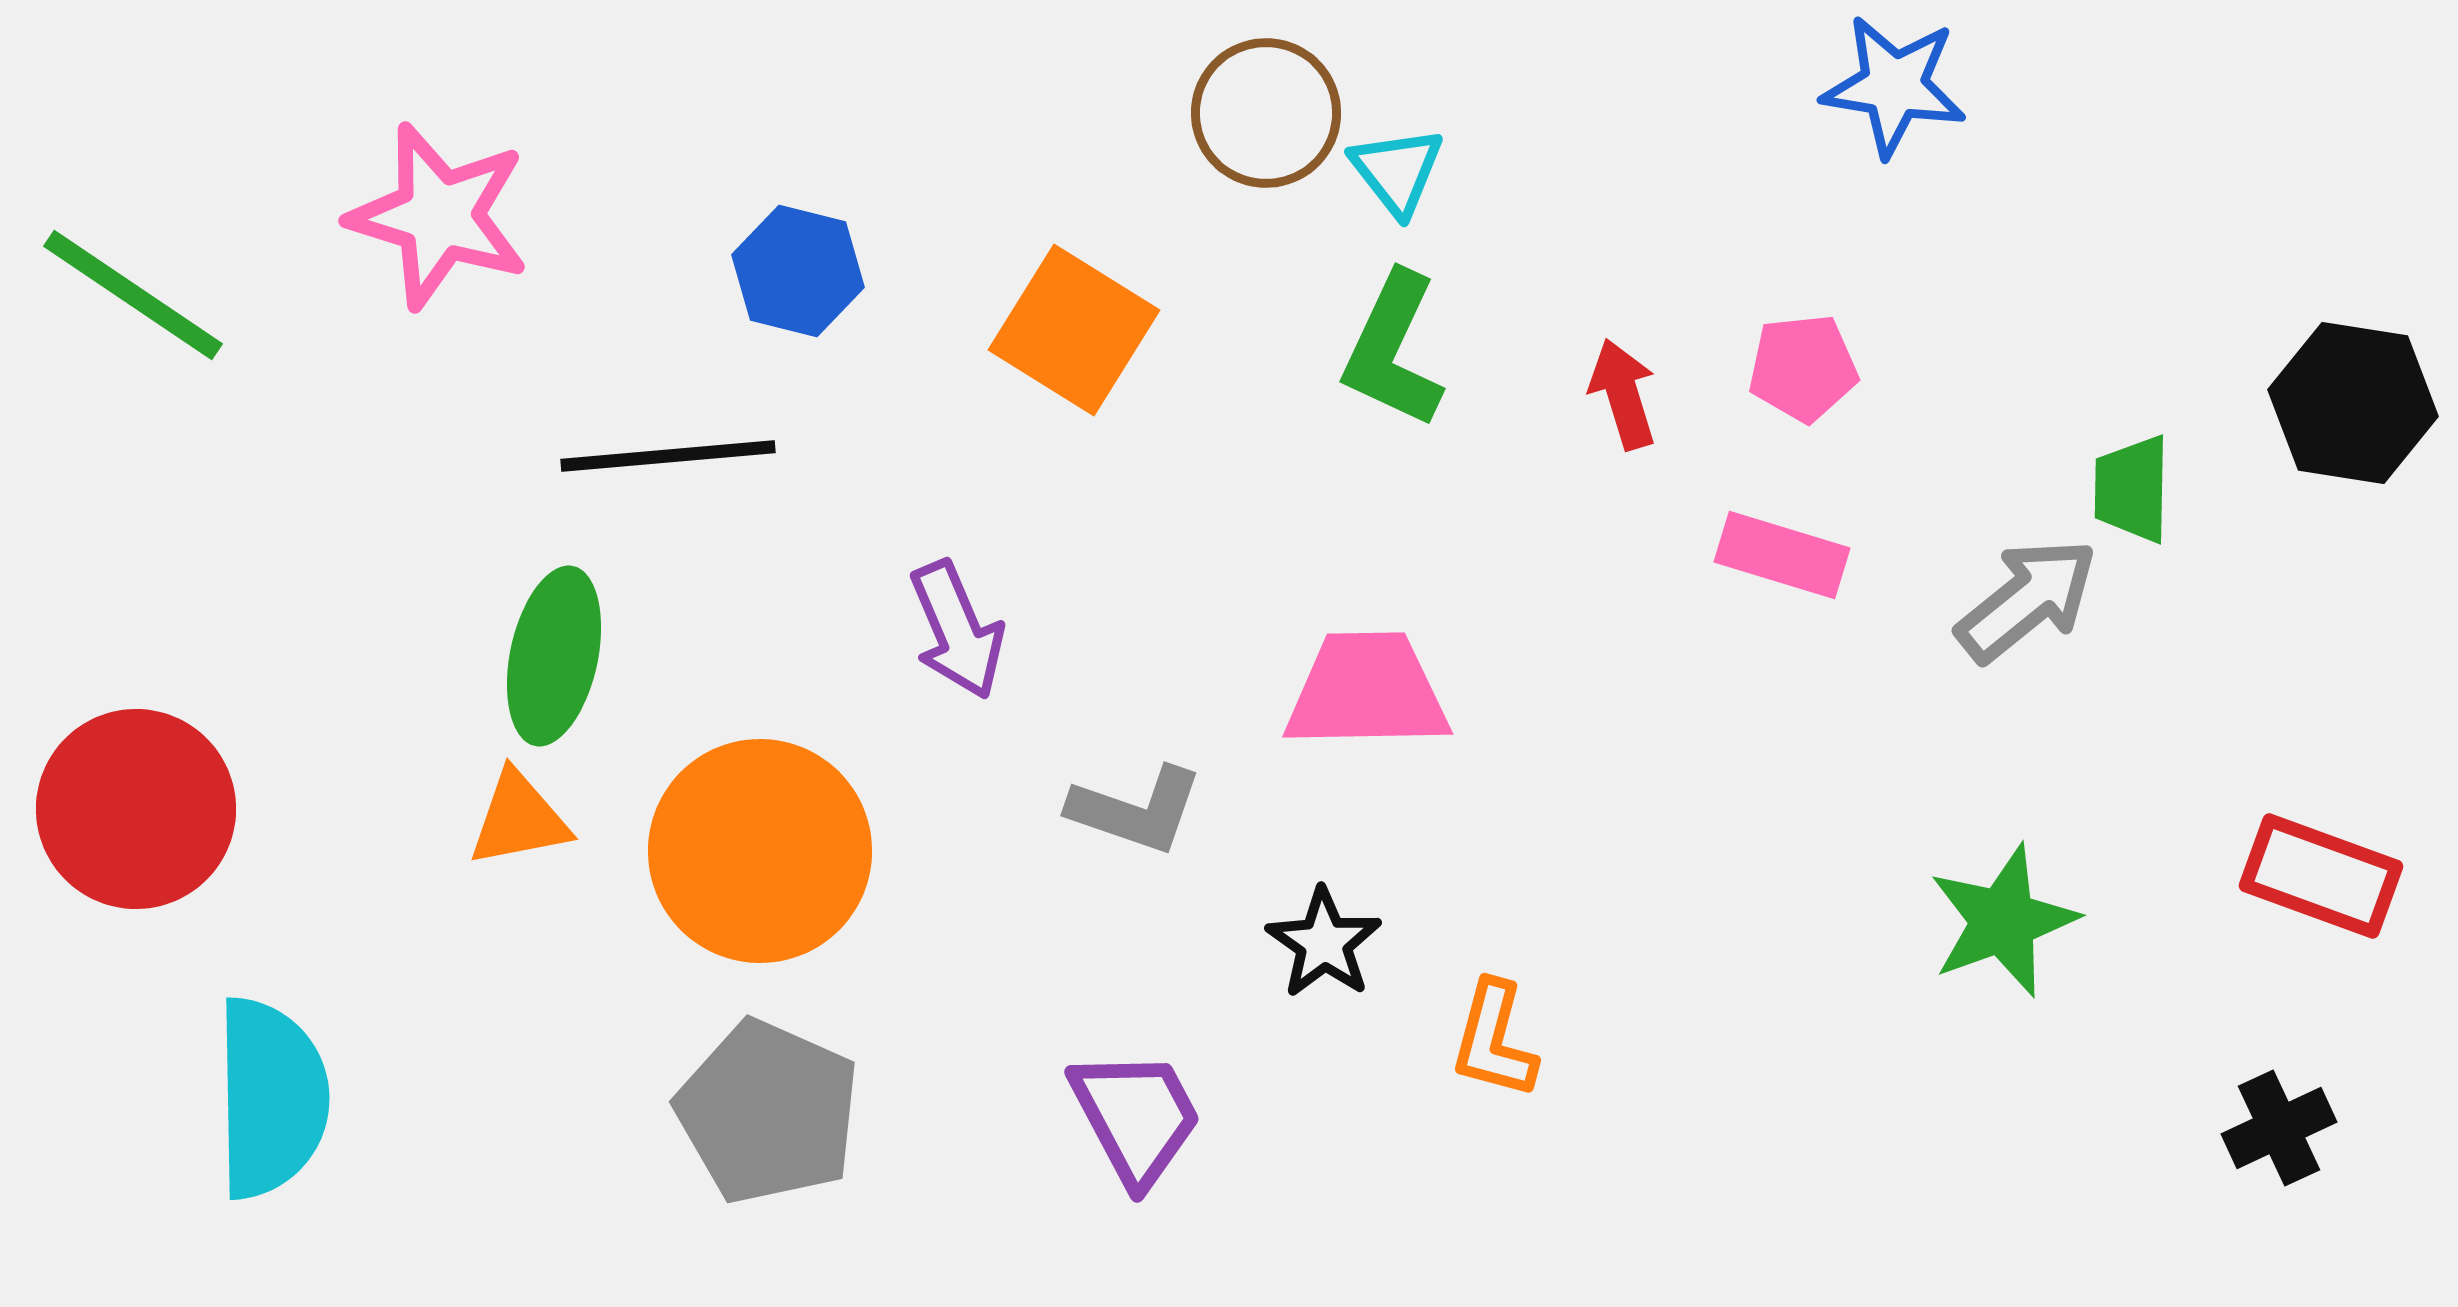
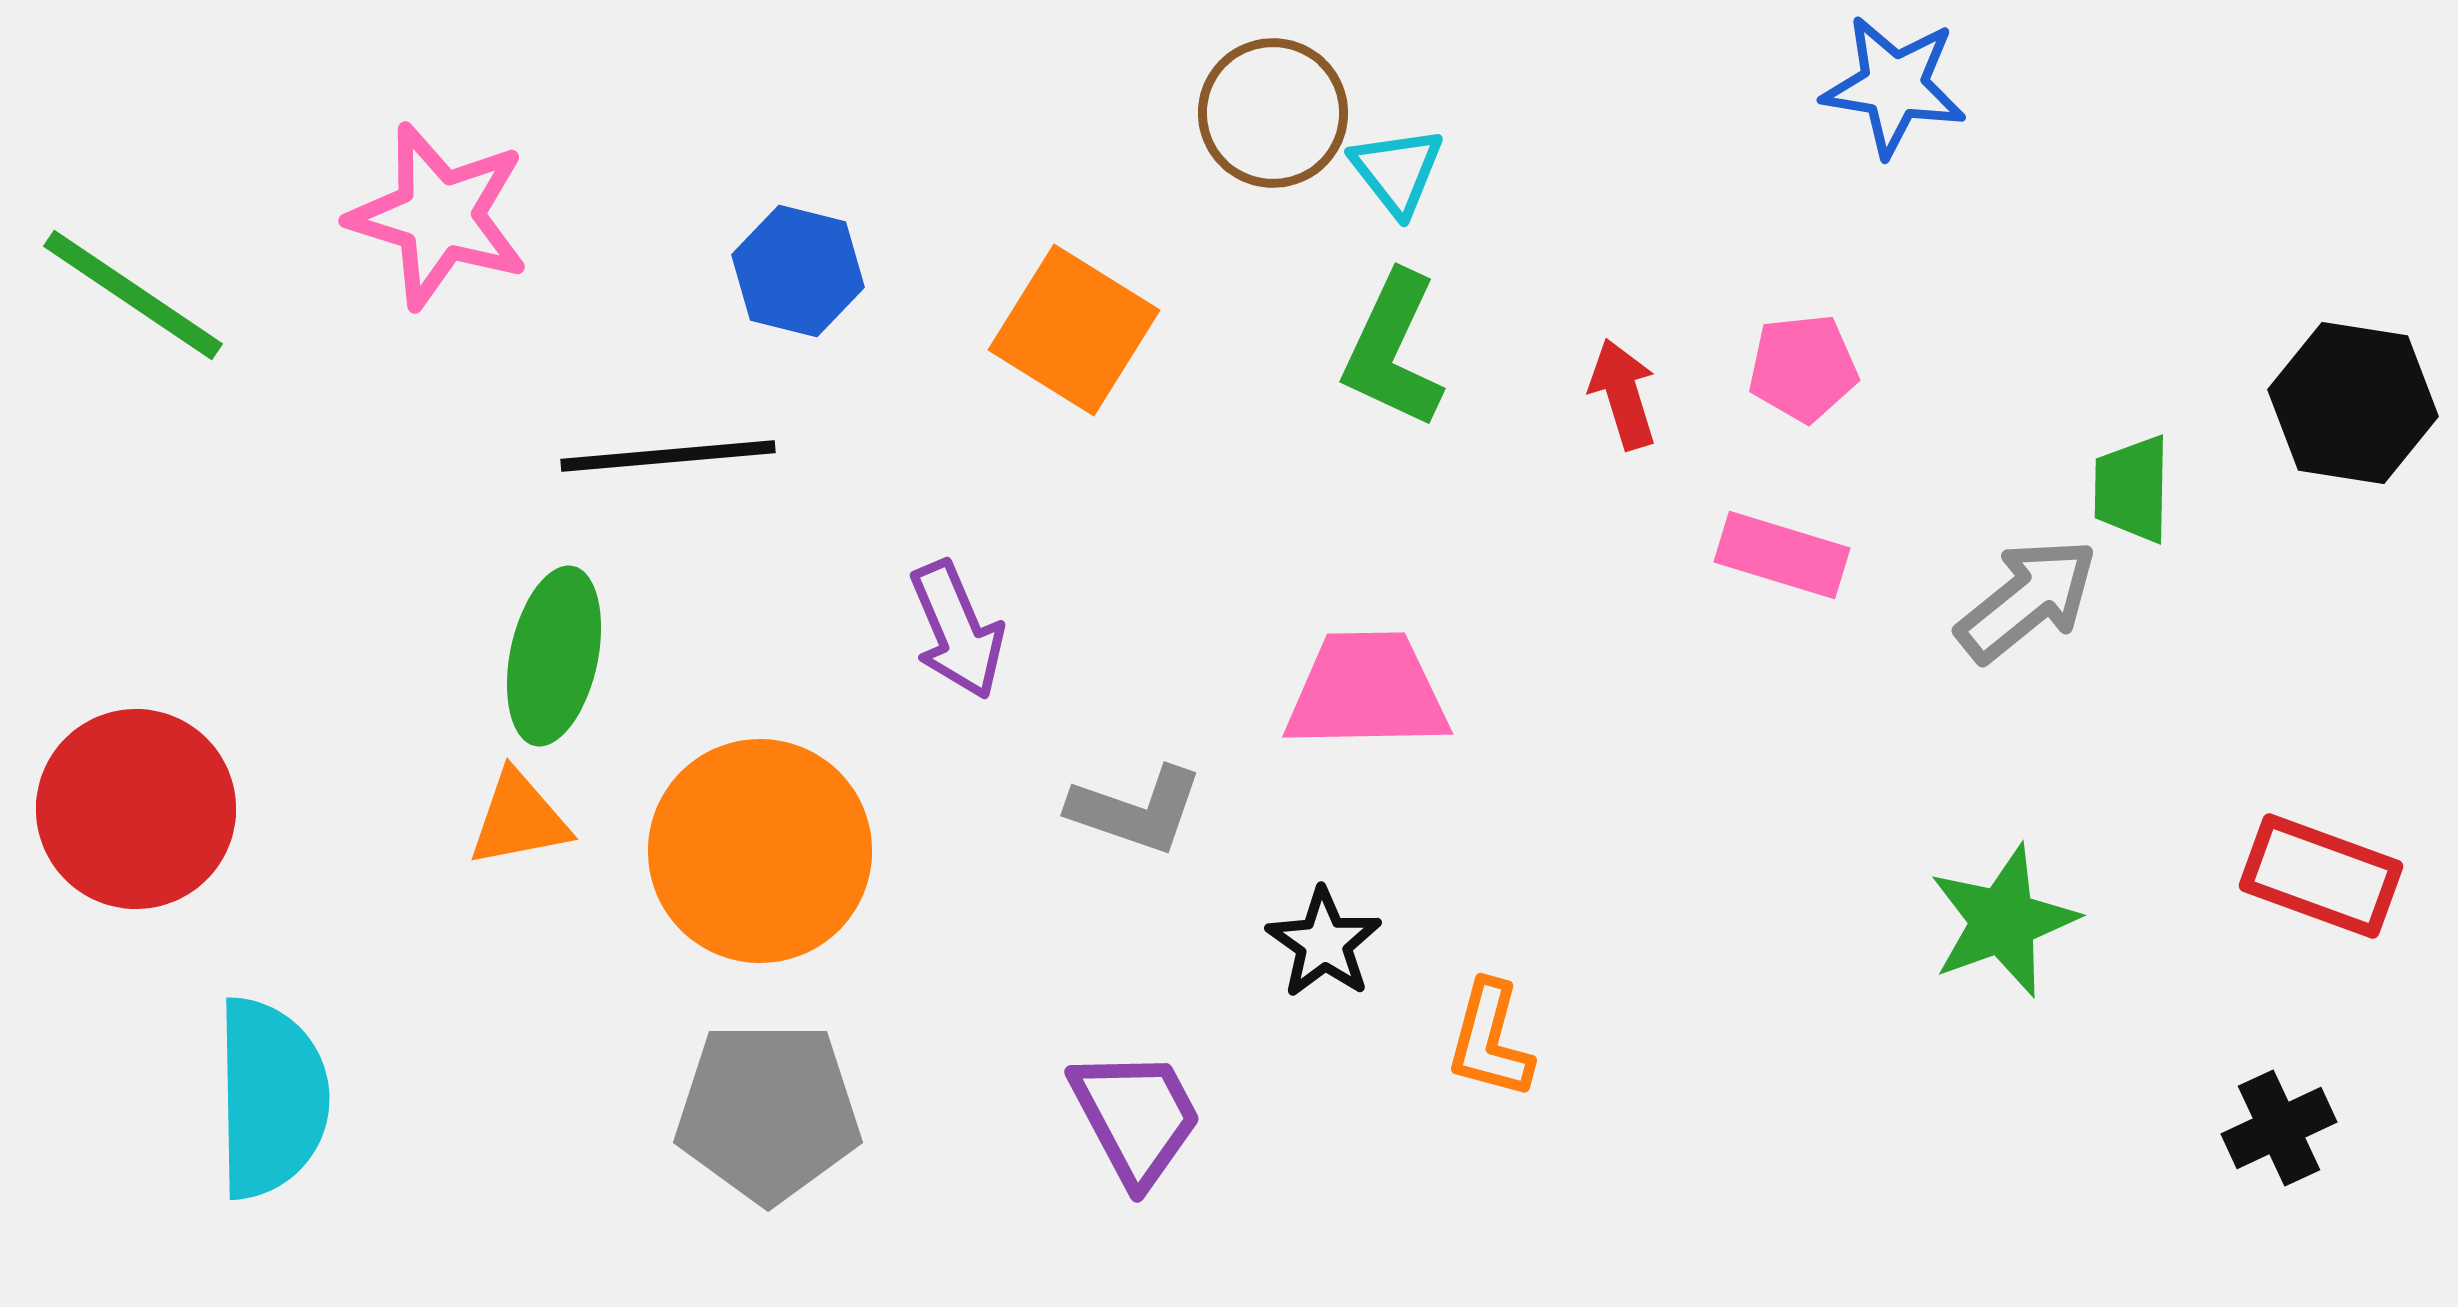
brown circle: moved 7 px right
orange L-shape: moved 4 px left
gray pentagon: rotated 24 degrees counterclockwise
